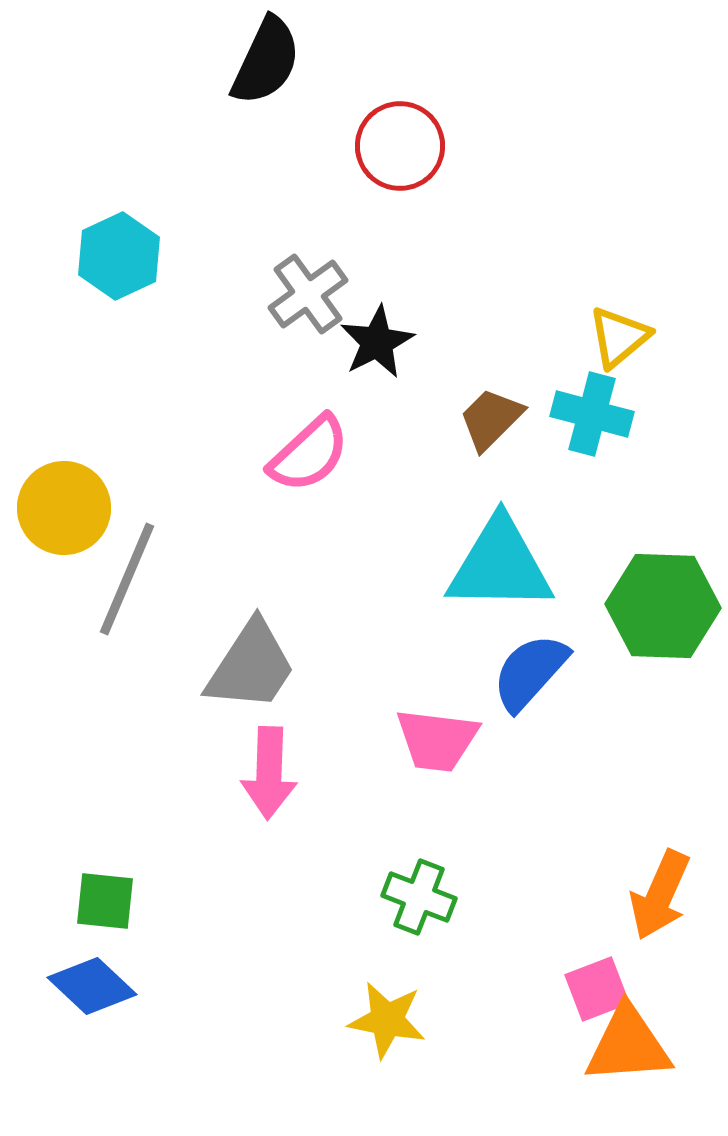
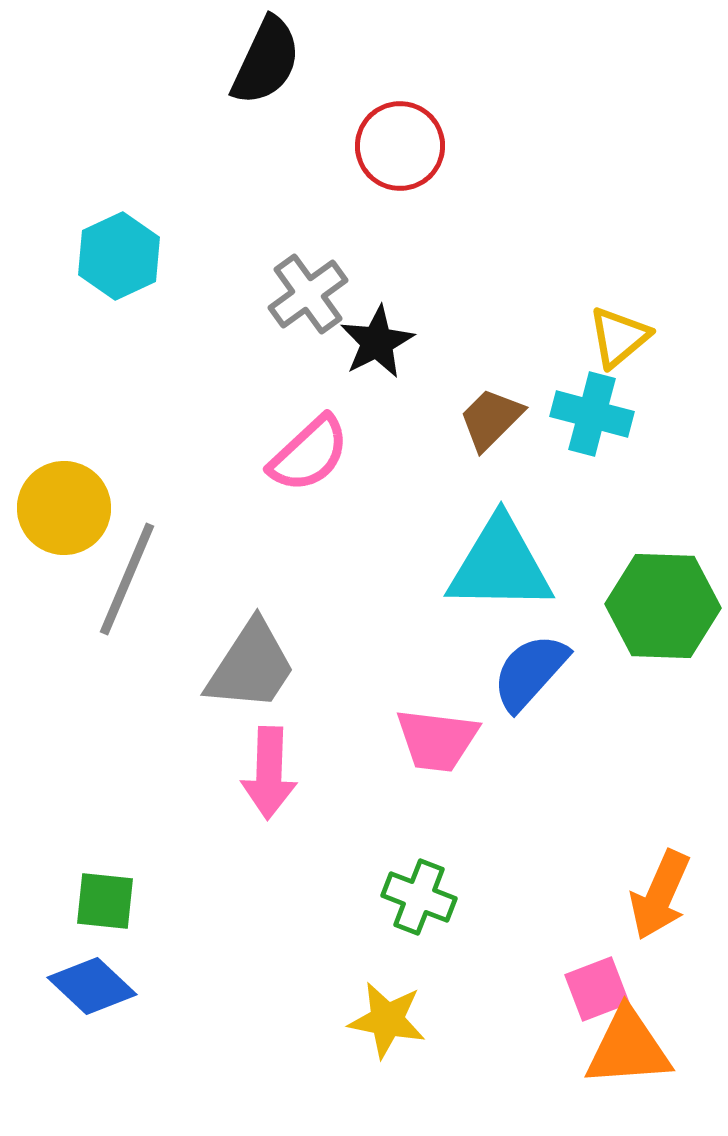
orange triangle: moved 3 px down
